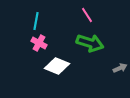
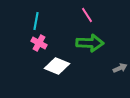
green arrow: rotated 16 degrees counterclockwise
